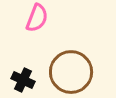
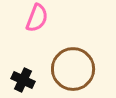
brown circle: moved 2 px right, 3 px up
